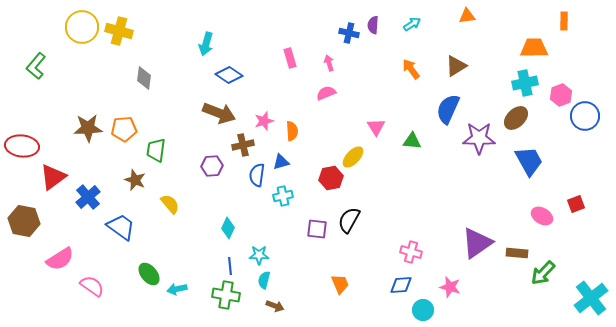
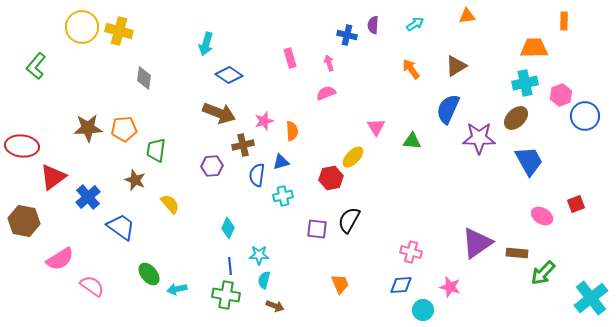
cyan arrow at (412, 24): moved 3 px right
blue cross at (349, 33): moved 2 px left, 2 px down
